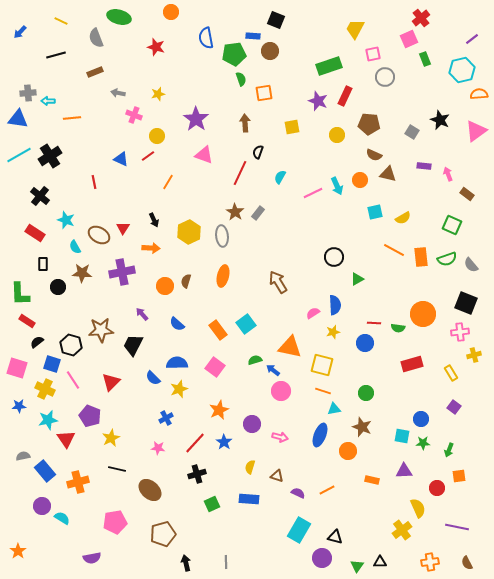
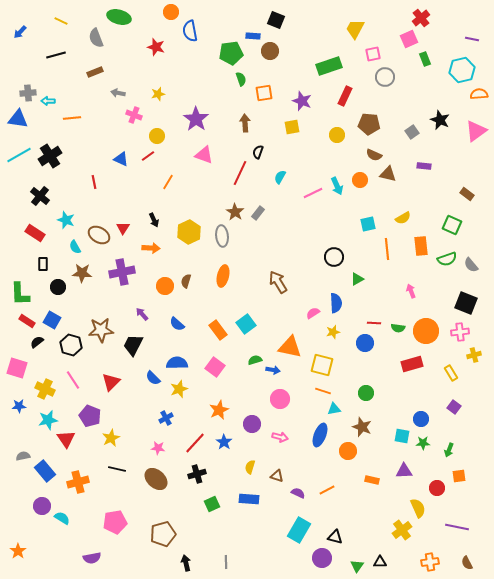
blue semicircle at (206, 38): moved 16 px left, 7 px up
purple line at (472, 39): rotated 48 degrees clockwise
green pentagon at (234, 54): moved 3 px left, 1 px up
purple star at (318, 101): moved 16 px left
gray square at (412, 132): rotated 24 degrees clockwise
pink arrow at (448, 174): moved 37 px left, 117 px down
cyan square at (375, 212): moved 7 px left, 12 px down
orange line at (394, 250): moved 7 px left, 1 px up; rotated 55 degrees clockwise
orange rectangle at (421, 257): moved 11 px up
blue semicircle at (335, 305): moved 1 px right, 2 px up
orange circle at (423, 314): moved 3 px right, 17 px down
blue square at (52, 364): moved 44 px up; rotated 12 degrees clockwise
blue arrow at (273, 370): rotated 152 degrees clockwise
pink circle at (281, 391): moved 1 px left, 8 px down
brown ellipse at (150, 490): moved 6 px right, 11 px up
